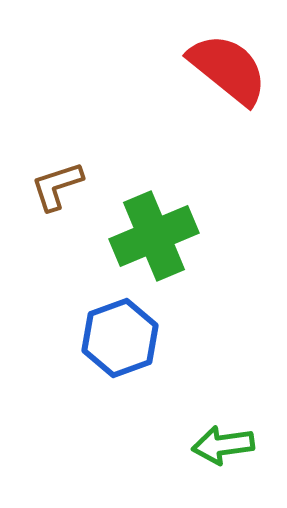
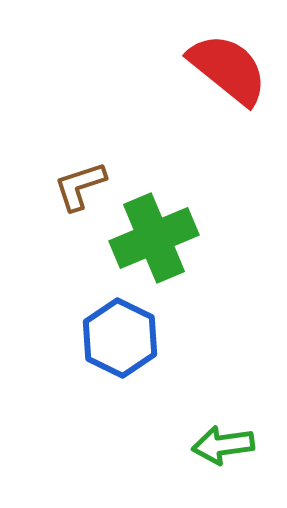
brown L-shape: moved 23 px right
green cross: moved 2 px down
blue hexagon: rotated 14 degrees counterclockwise
